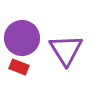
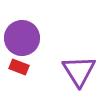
purple triangle: moved 13 px right, 21 px down
